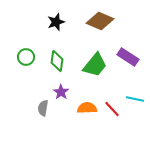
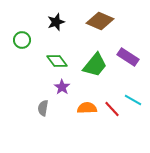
green circle: moved 4 px left, 17 px up
green diamond: rotated 45 degrees counterclockwise
purple star: moved 1 px right, 5 px up
cyan line: moved 2 px left, 1 px down; rotated 18 degrees clockwise
